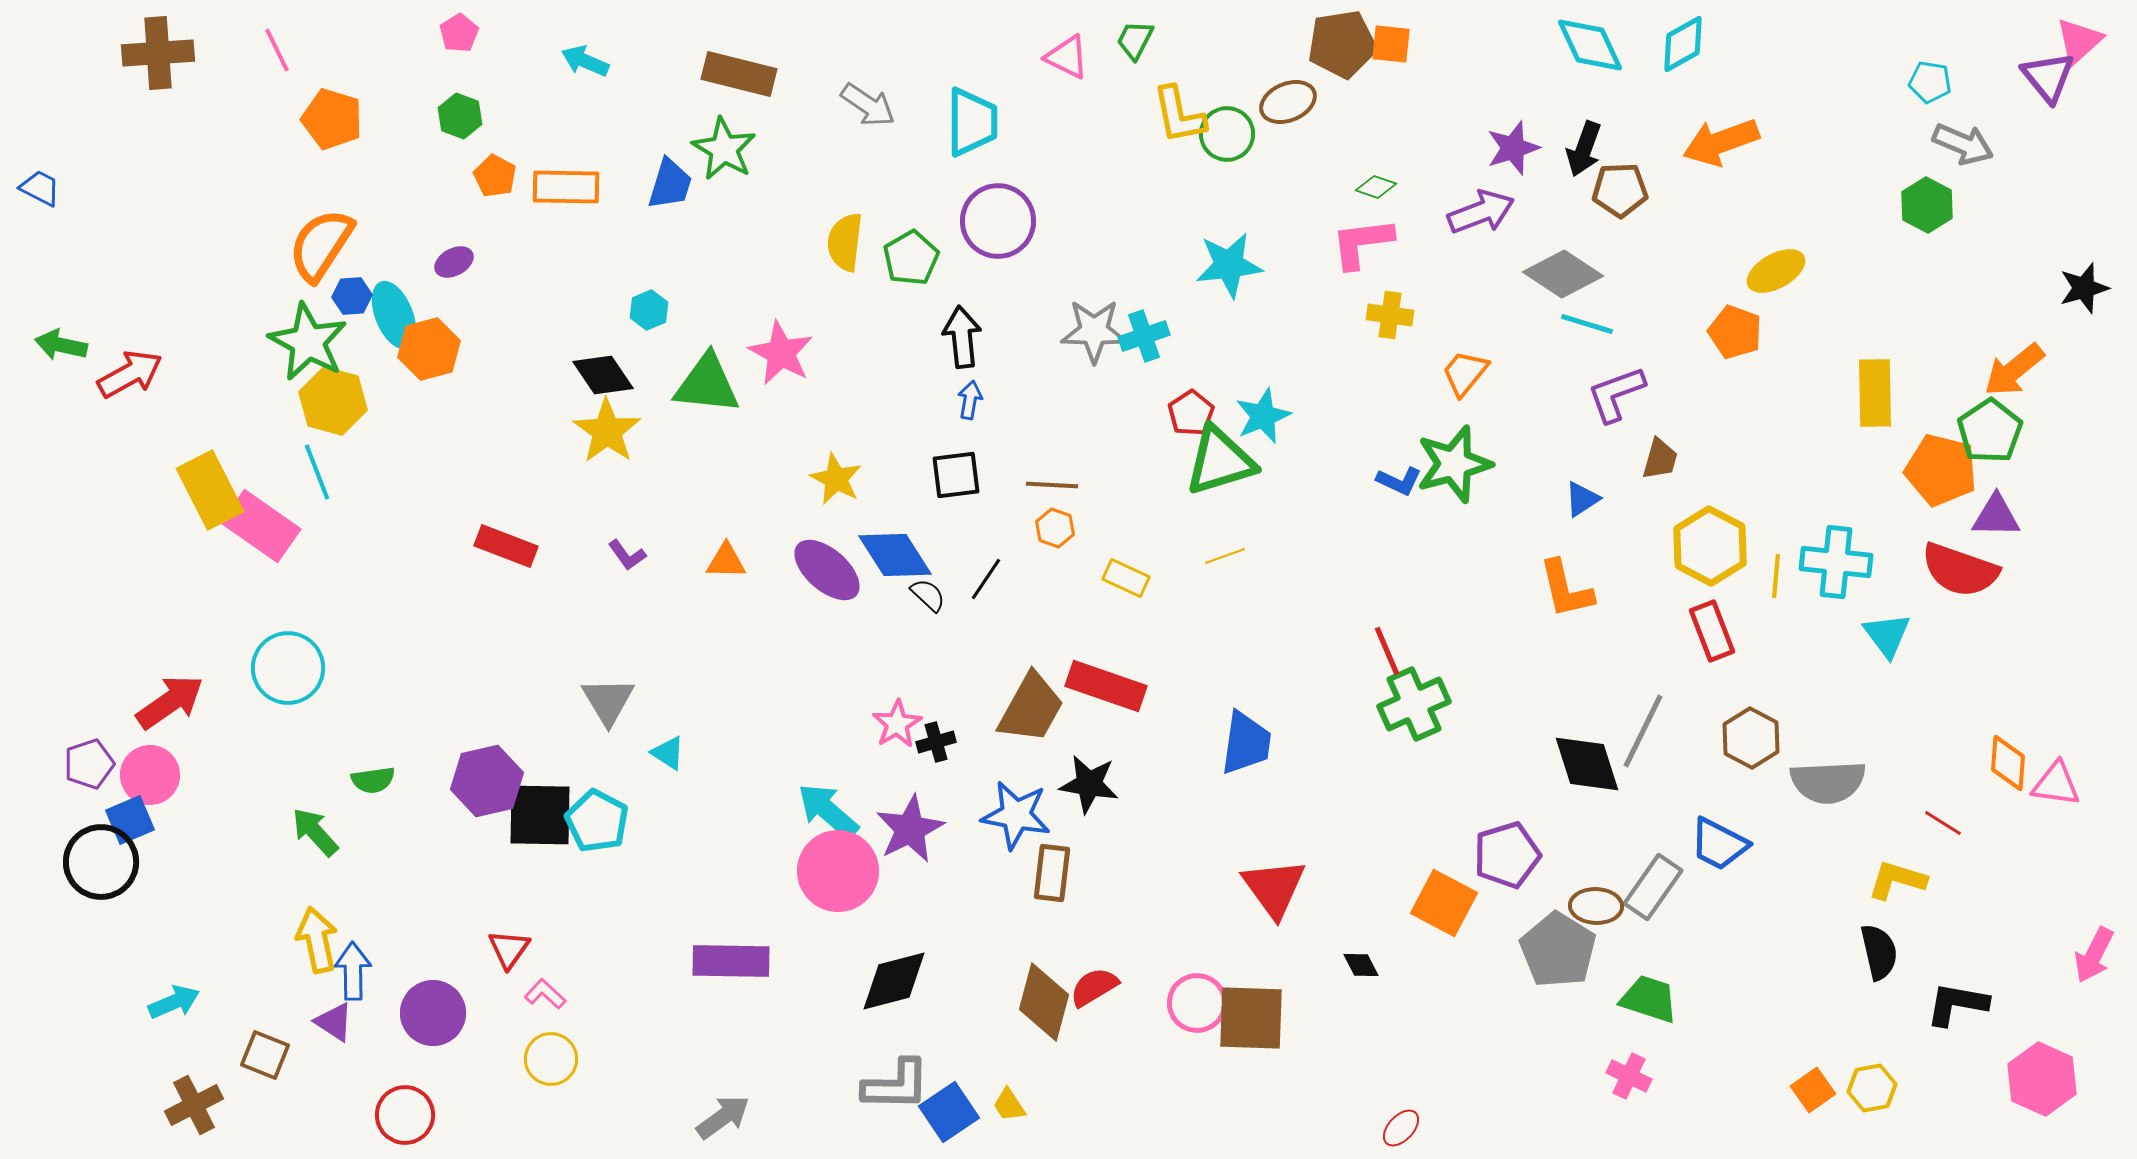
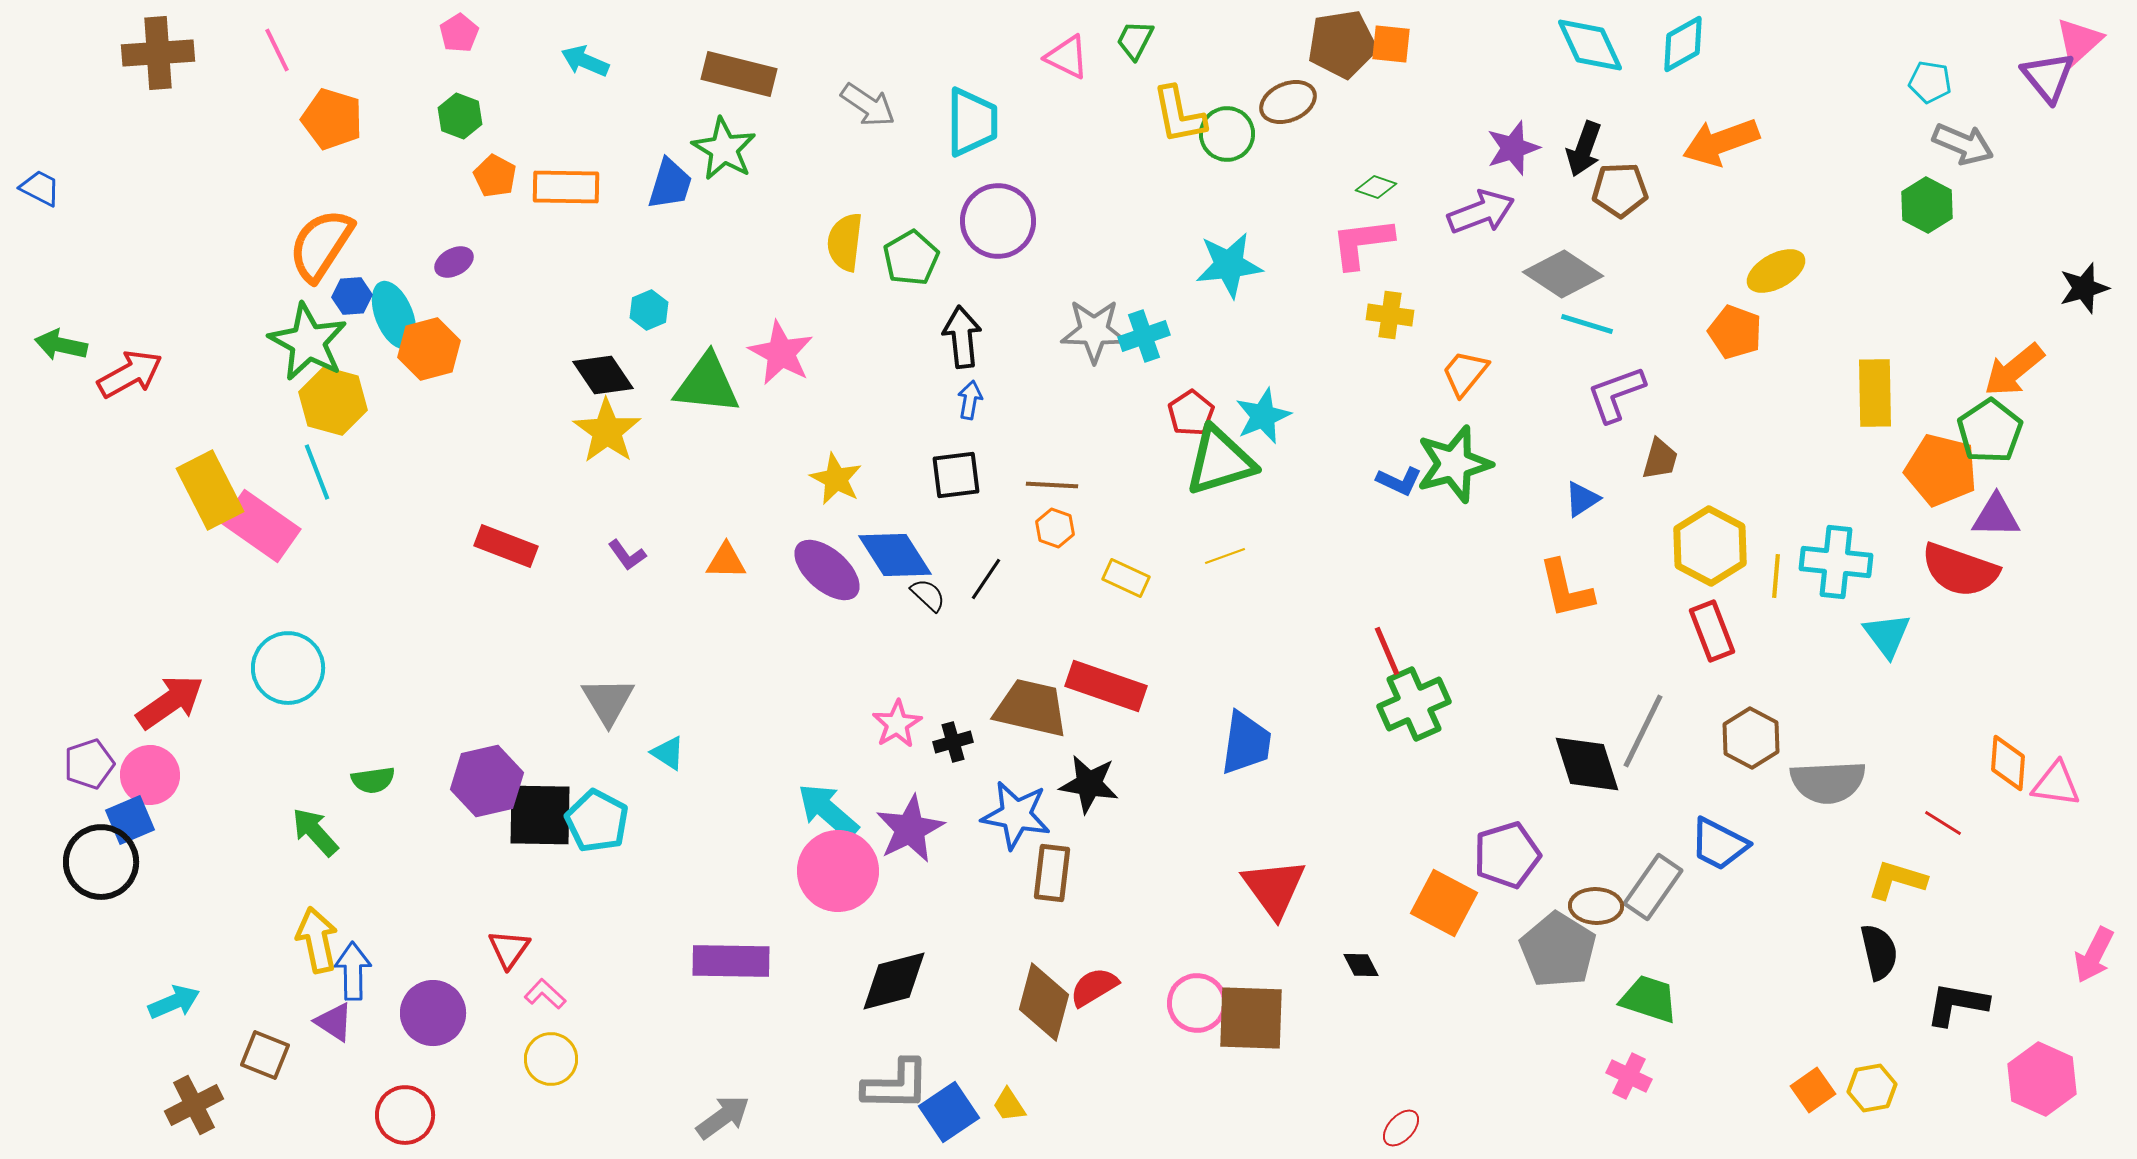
brown trapezoid at (1031, 708): rotated 106 degrees counterclockwise
black cross at (936, 742): moved 17 px right
